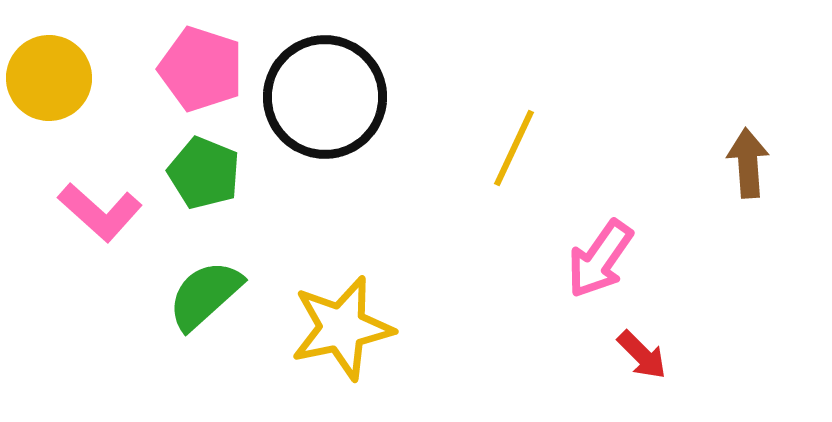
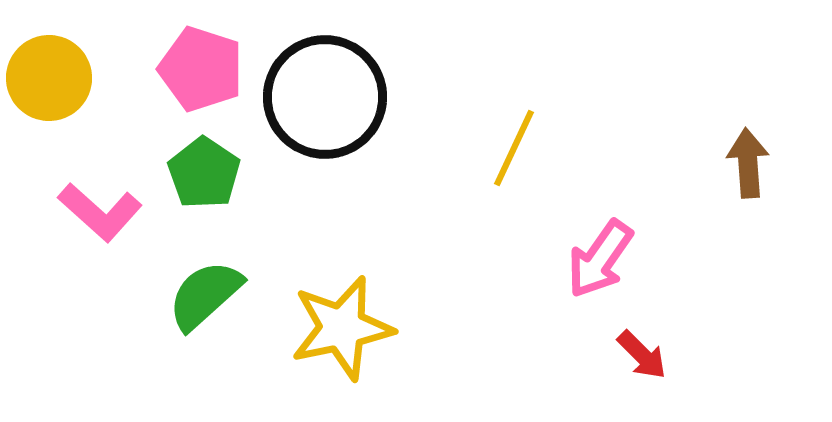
green pentagon: rotated 12 degrees clockwise
